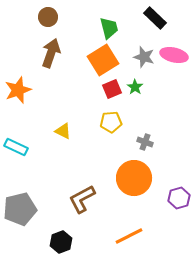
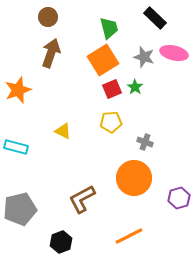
pink ellipse: moved 2 px up
cyan rectangle: rotated 10 degrees counterclockwise
